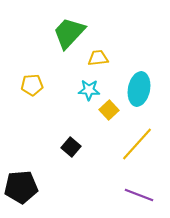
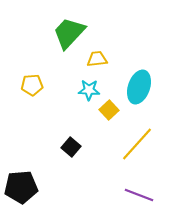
yellow trapezoid: moved 1 px left, 1 px down
cyan ellipse: moved 2 px up; rotated 8 degrees clockwise
